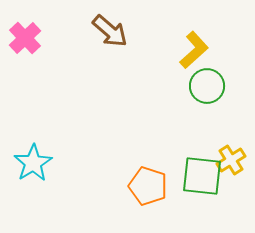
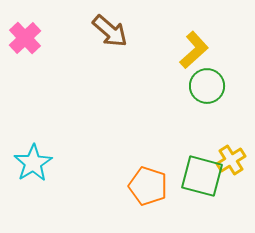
green square: rotated 9 degrees clockwise
